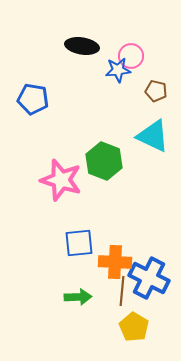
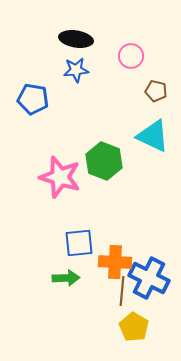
black ellipse: moved 6 px left, 7 px up
blue star: moved 42 px left
pink star: moved 1 px left, 3 px up
green arrow: moved 12 px left, 19 px up
